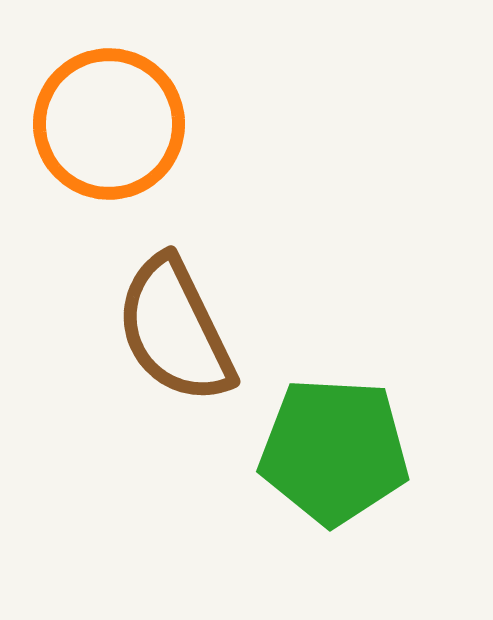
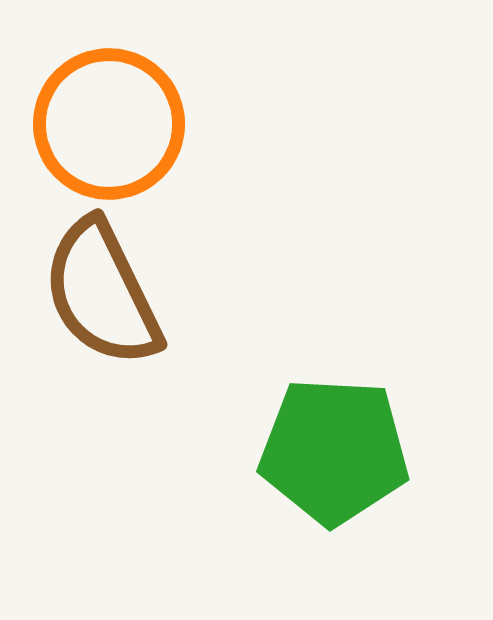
brown semicircle: moved 73 px left, 37 px up
